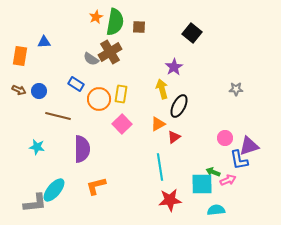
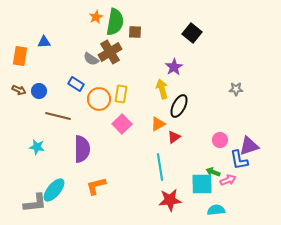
brown square: moved 4 px left, 5 px down
pink circle: moved 5 px left, 2 px down
